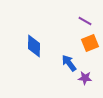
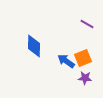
purple line: moved 2 px right, 3 px down
orange square: moved 7 px left, 15 px down
blue arrow: moved 3 px left, 2 px up; rotated 18 degrees counterclockwise
